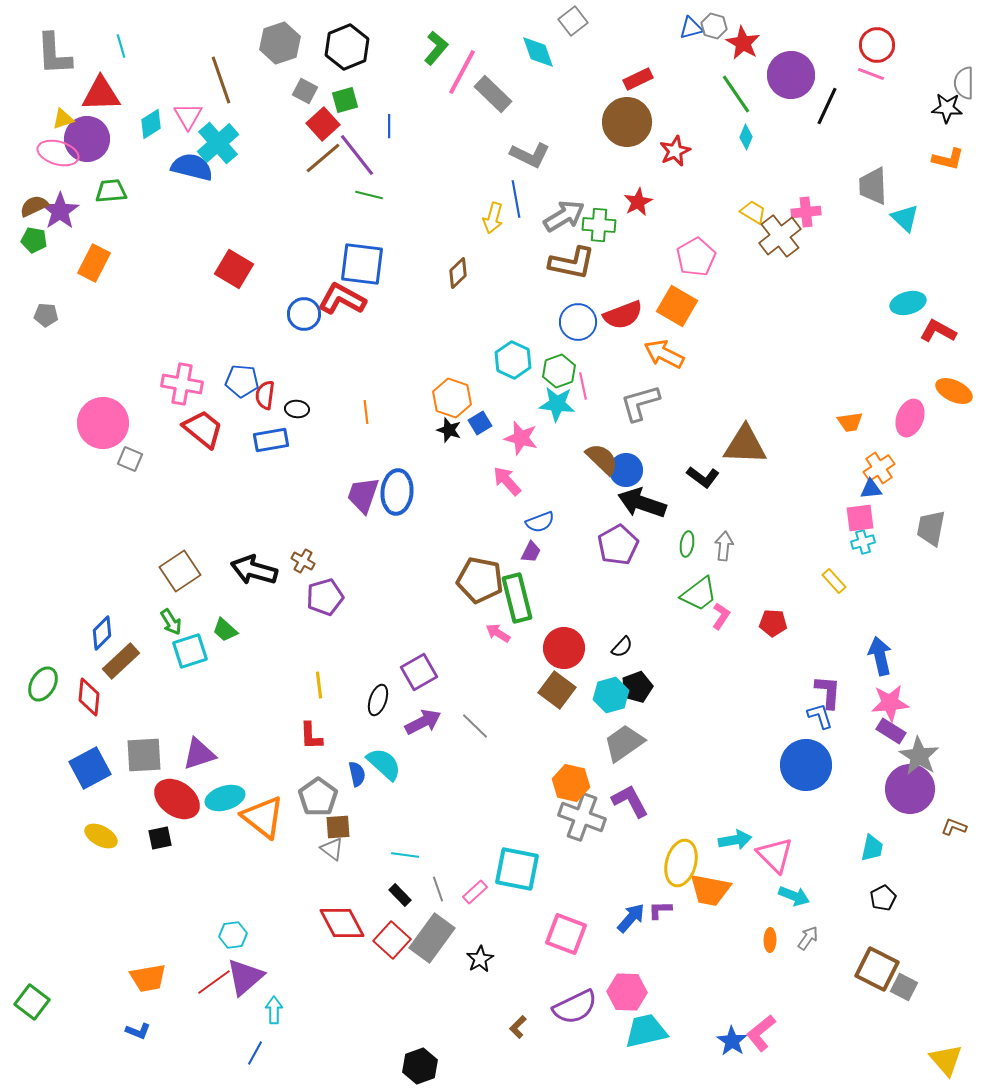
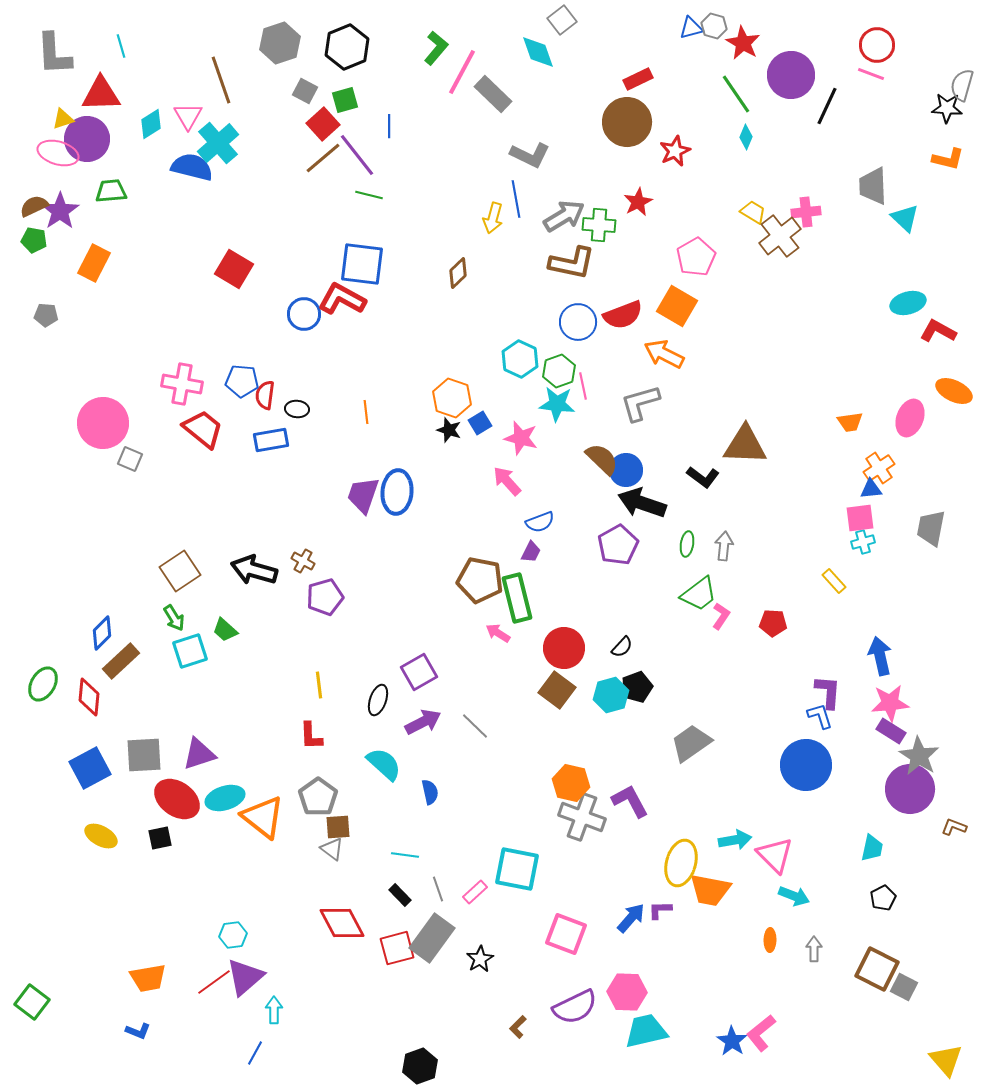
gray square at (573, 21): moved 11 px left, 1 px up
gray semicircle at (964, 83): moved 2 px left, 2 px down; rotated 16 degrees clockwise
cyan hexagon at (513, 360): moved 7 px right, 1 px up
green arrow at (171, 622): moved 3 px right, 4 px up
gray trapezoid at (624, 743): moved 67 px right
blue semicircle at (357, 774): moved 73 px right, 18 px down
gray arrow at (808, 938): moved 6 px right, 11 px down; rotated 35 degrees counterclockwise
red square at (392, 940): moved 5 px right, 8 px down; rotated 33 degrees clockwise
